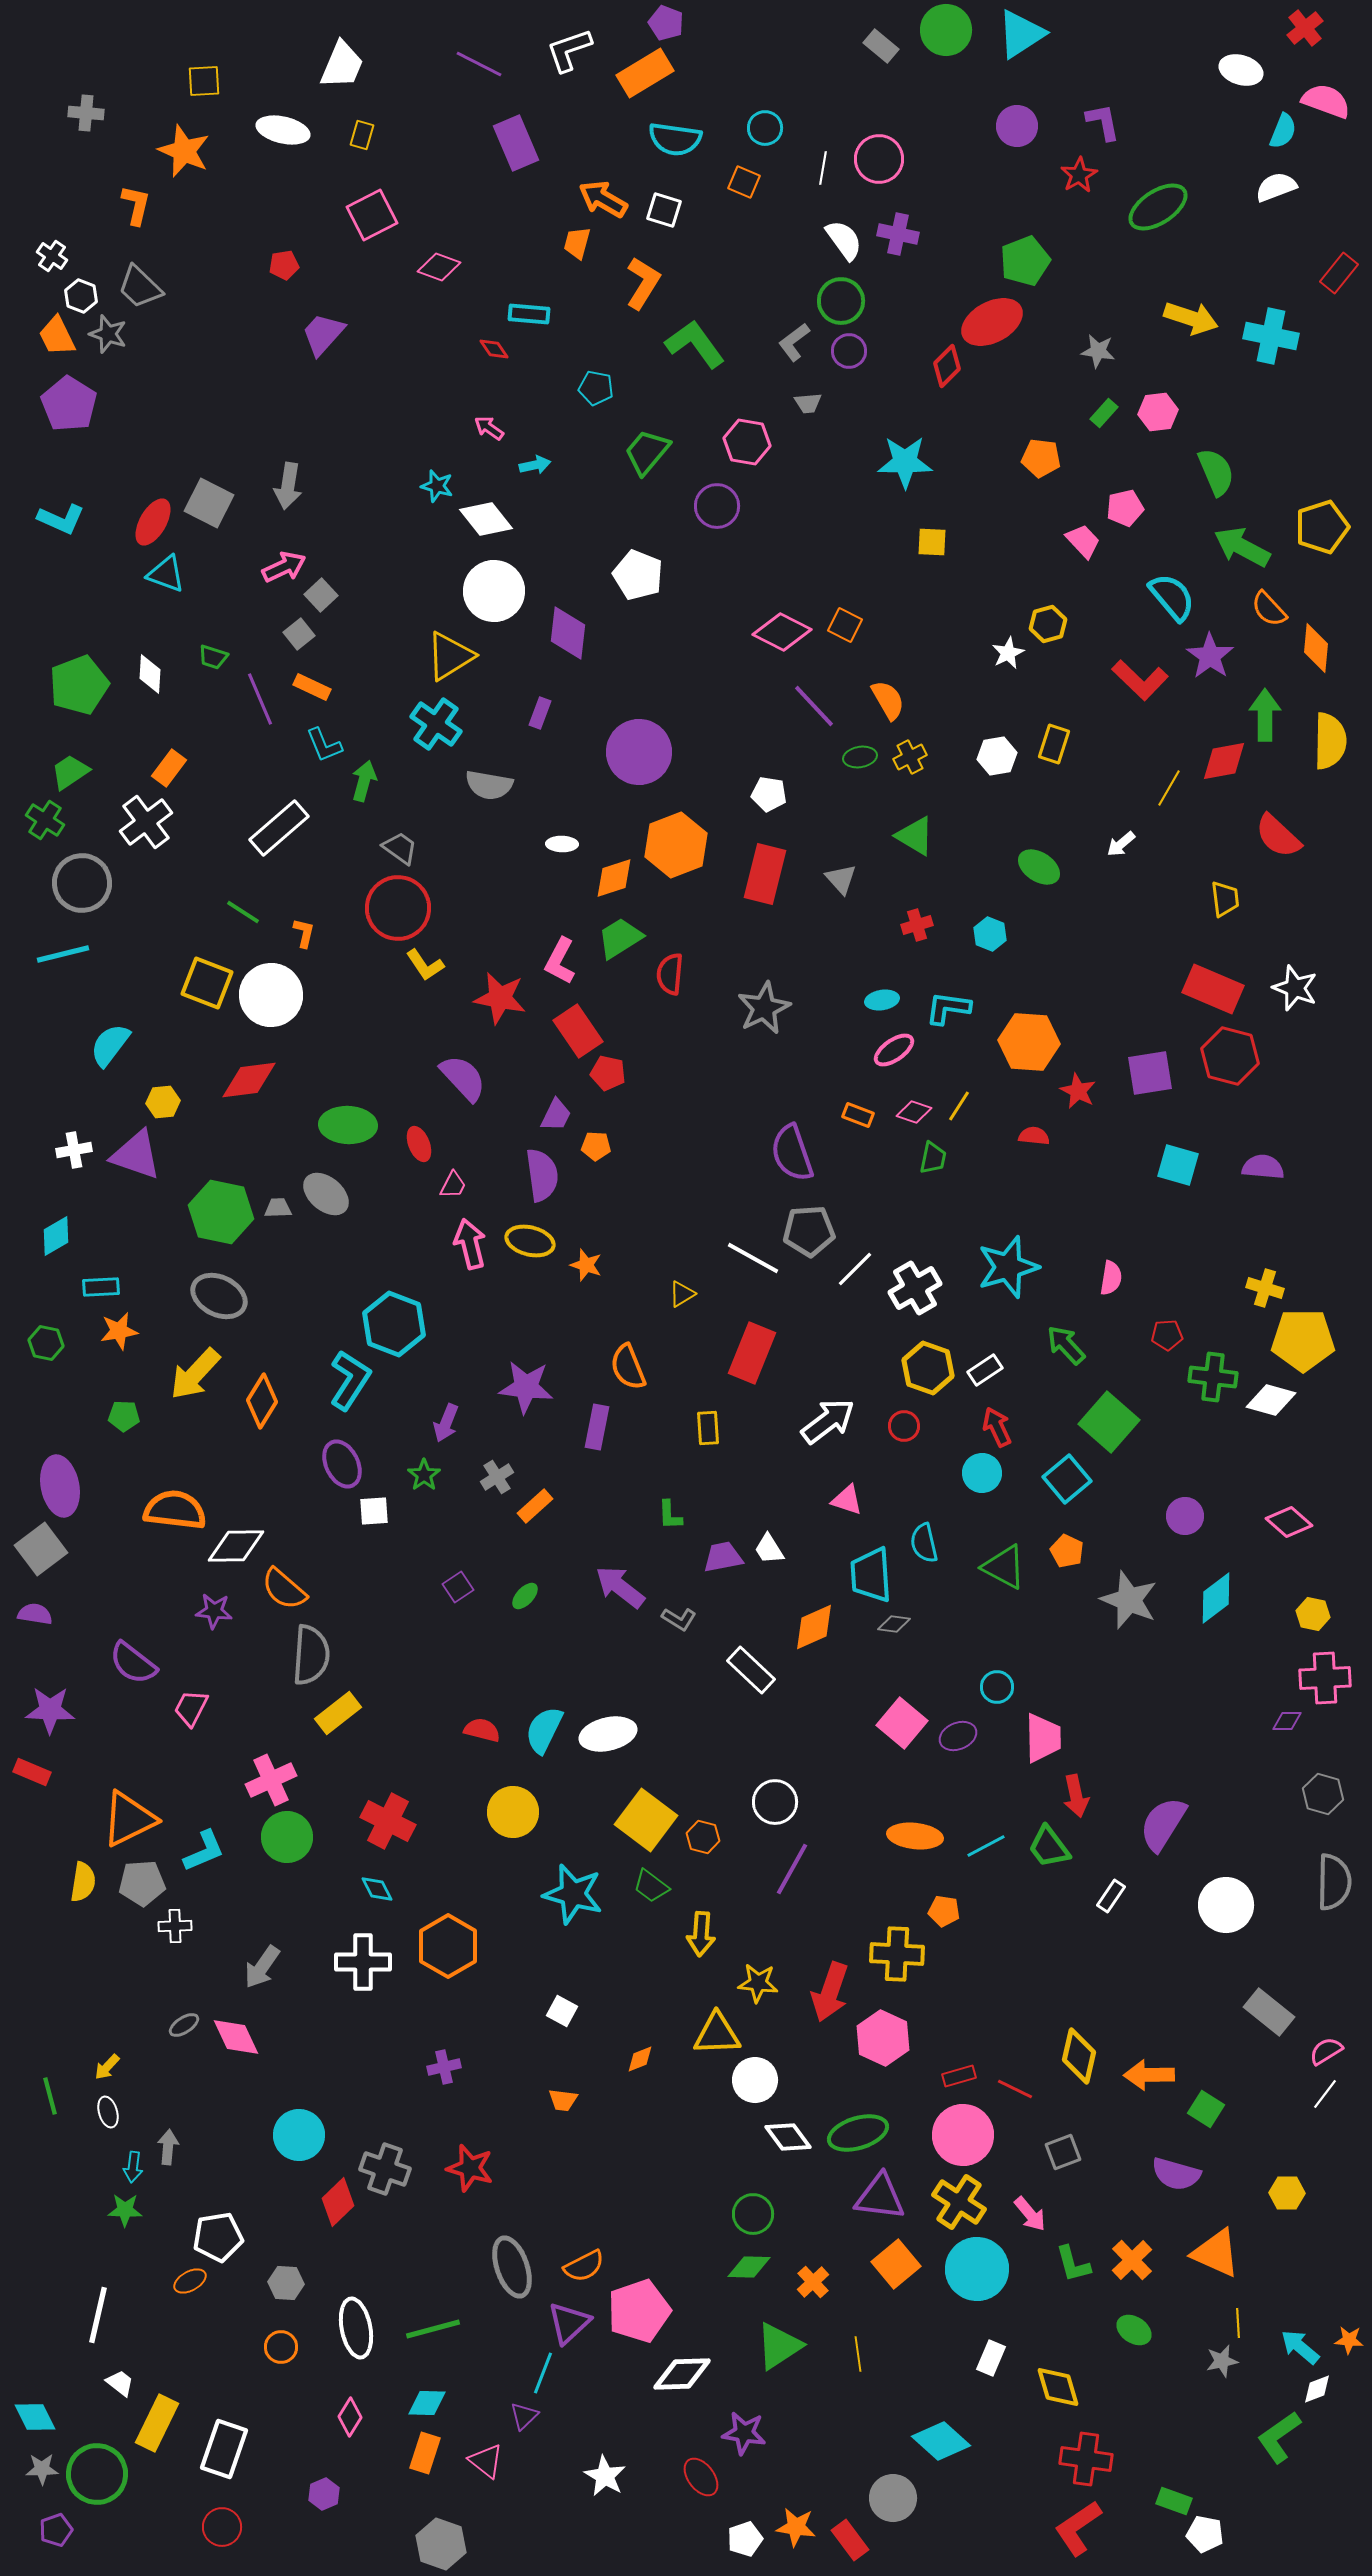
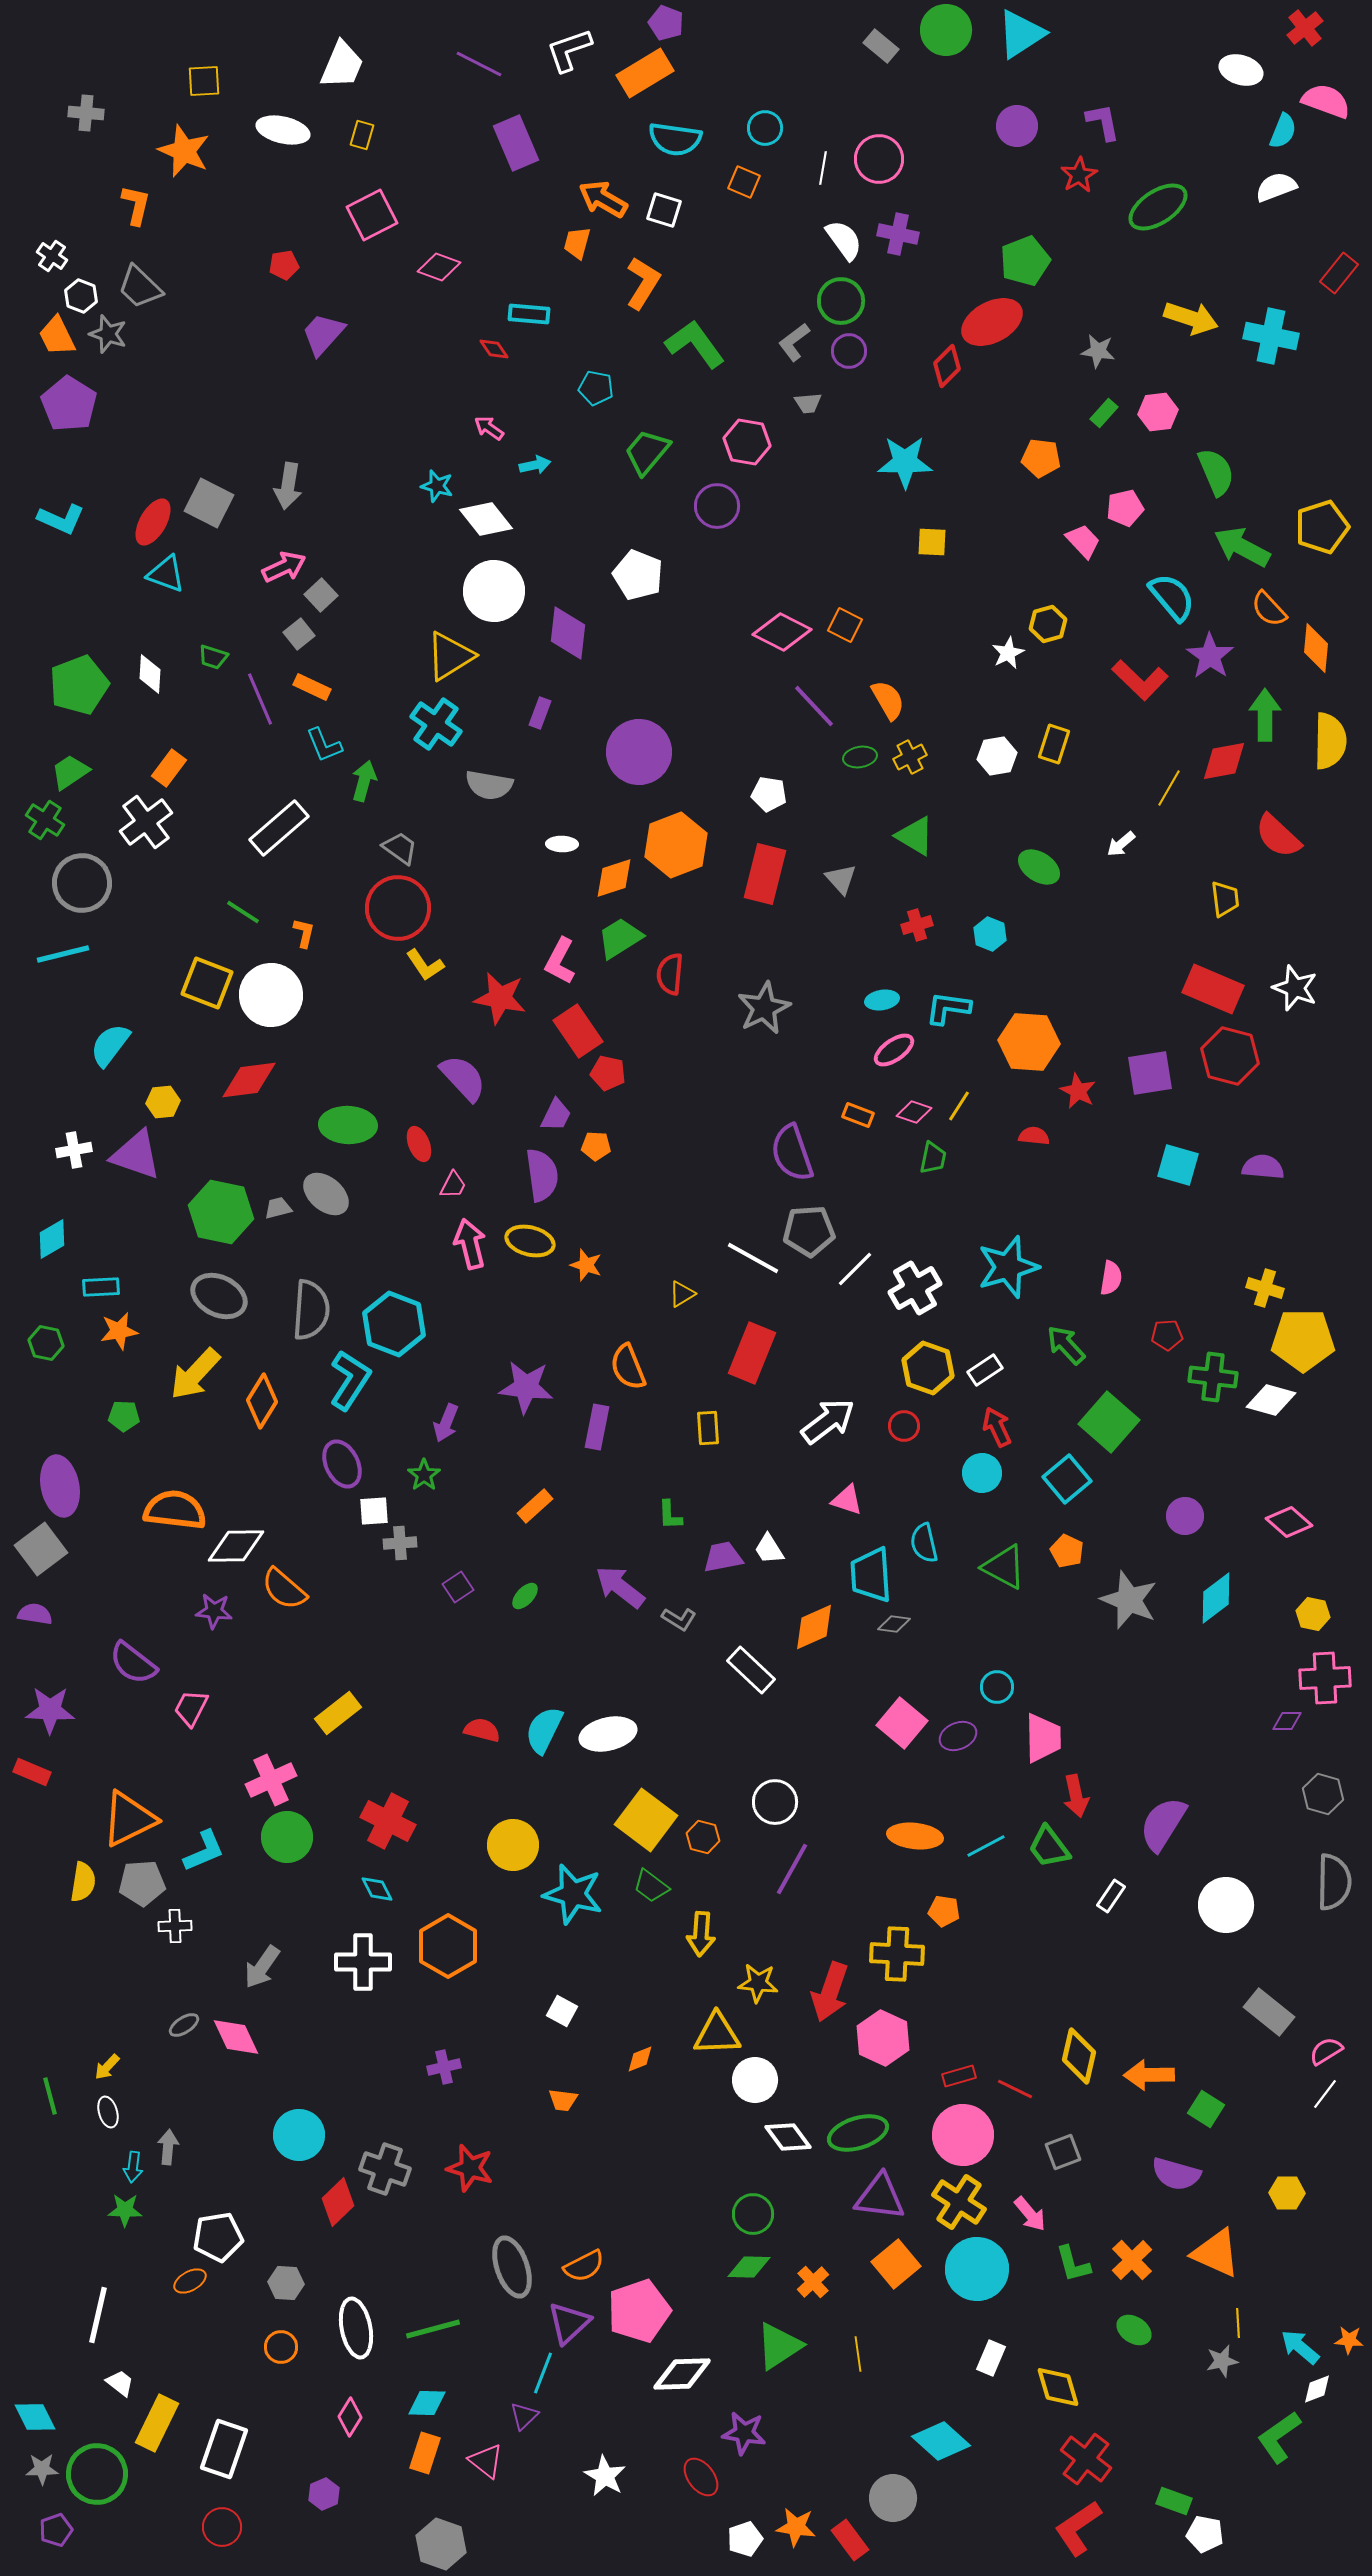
gray trapezoid at (278, 1208): rotated 12 degrees counterclockwise
cyan diamond at (56, 1236): moved 4 px left, 3 px down
gray cross at (497, 1477): moved 97 px left, 66 px down; rotated 28 degrees clockwise
gray semicircle at (311, 1655): moved 345 px up
yellow circle at (513, 1812): moved 33 px down
red cross at (1086, 2459): rotated 30 degrees clockwise
